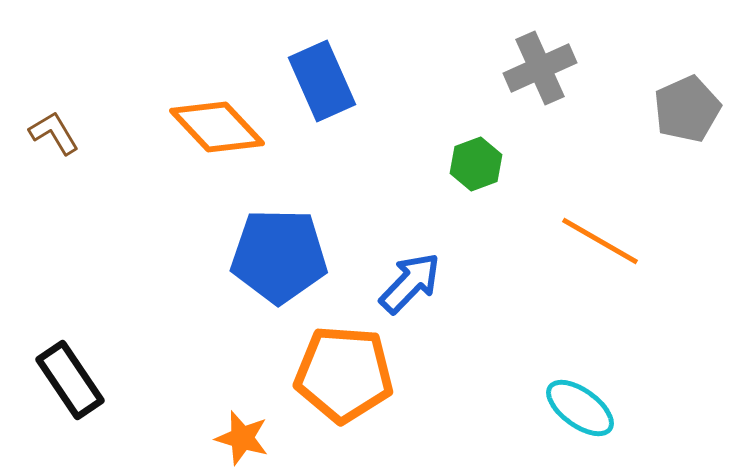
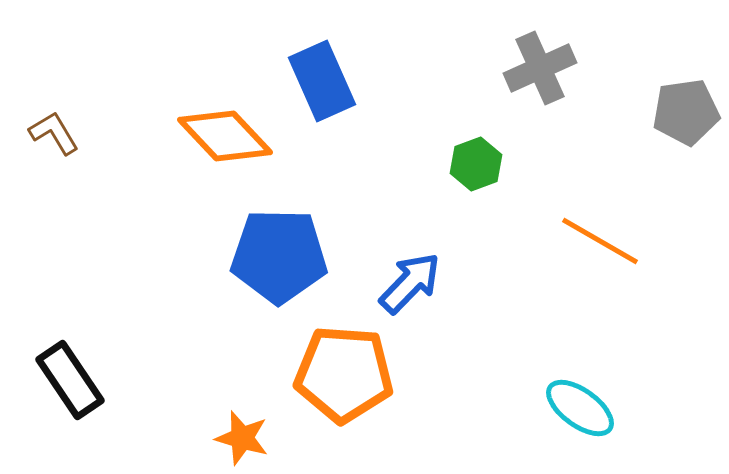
gray pentagon: moved 1 px left, 3 px down; rotated 16 degrees clockwise
orange diamond: moved 8 px right, 9 px down
